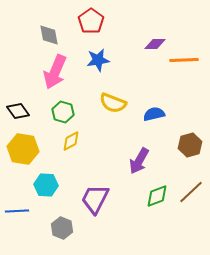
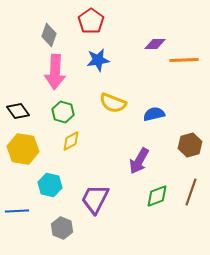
gray diamond: rotated 30 degrees clockwise
pink arrow: rotated 20 degrees counterclockwise
cyan hexagon: moved 4 px right; rotated 10 degrees clockwise
brown line: rotated 28 degrees counterclockwise
